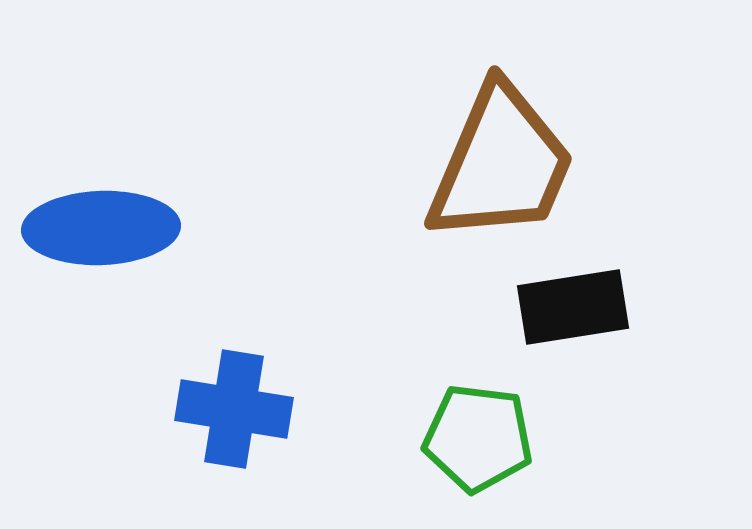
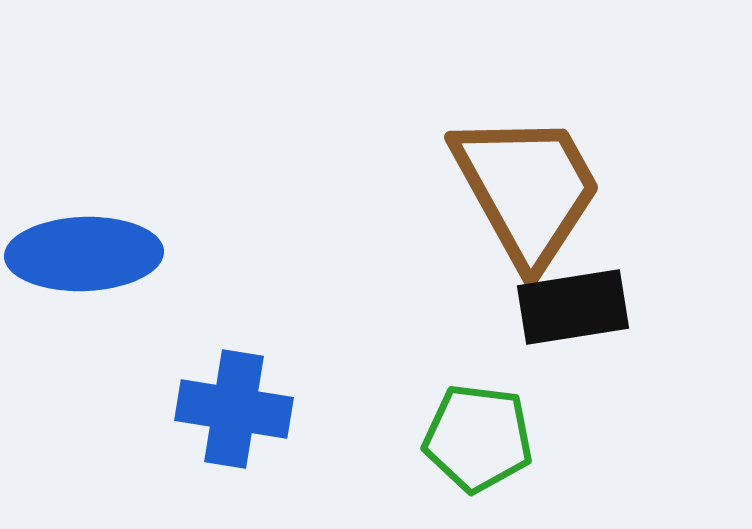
brown trapezoid: moved 26 px right, 25 px down; rotated 52 degrees counterclockwise
blue ellipse: moved 17 px left, 26 px down
